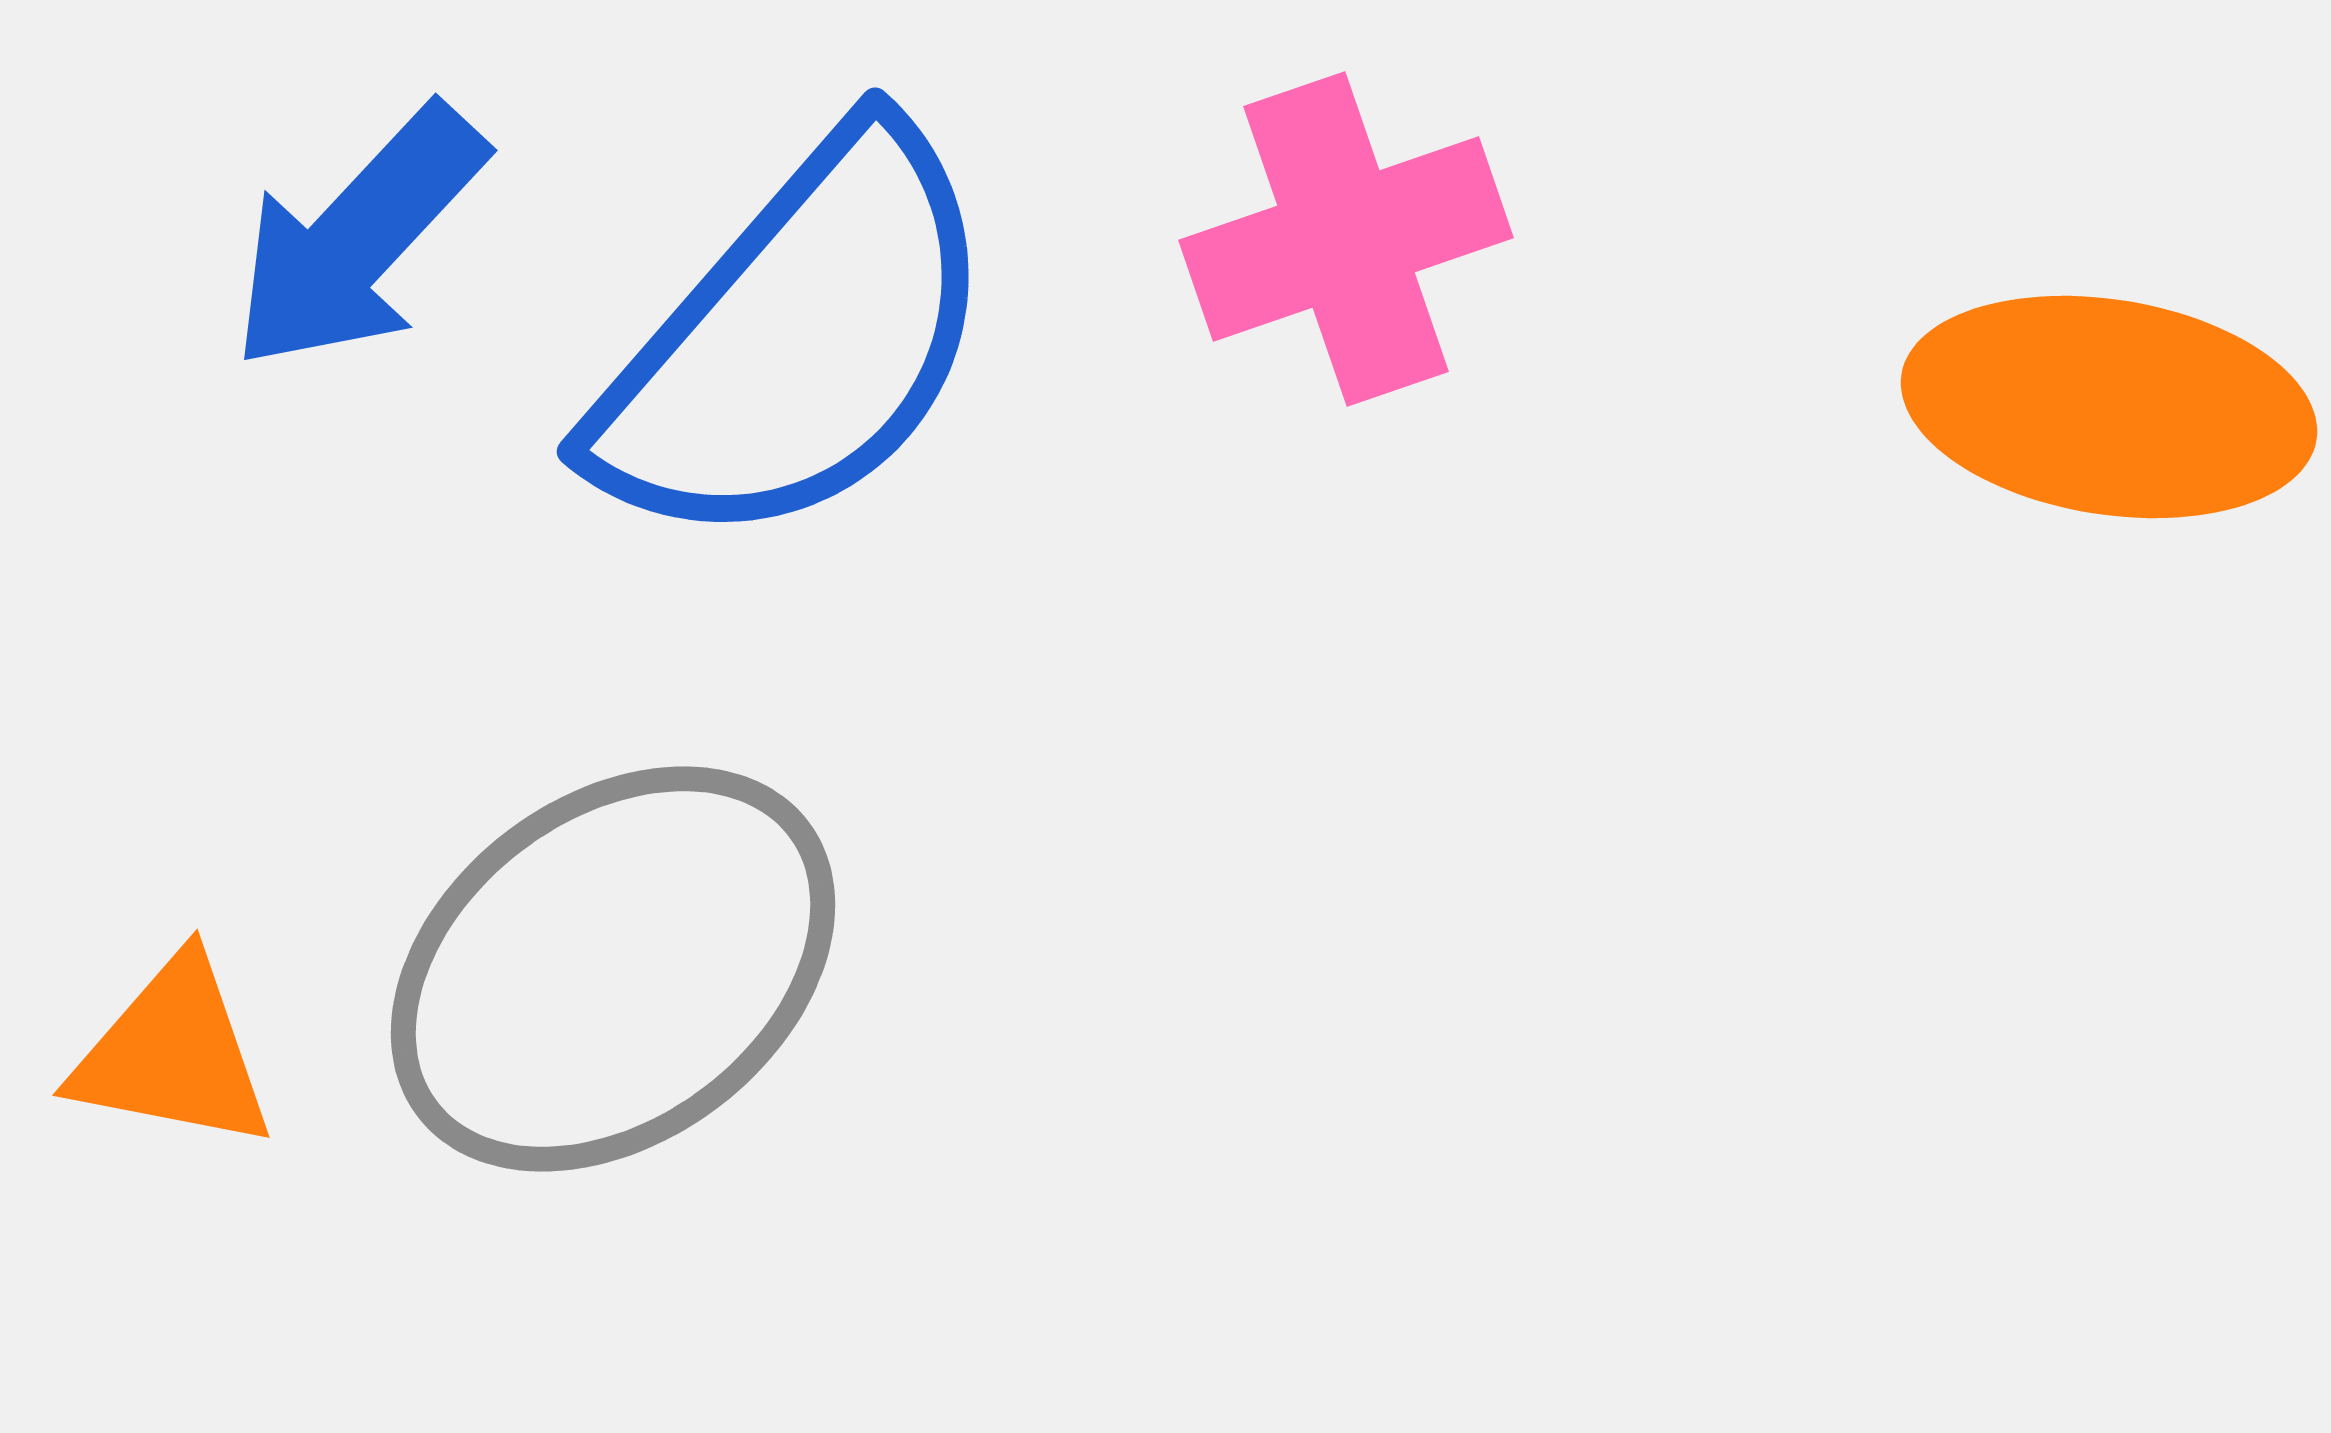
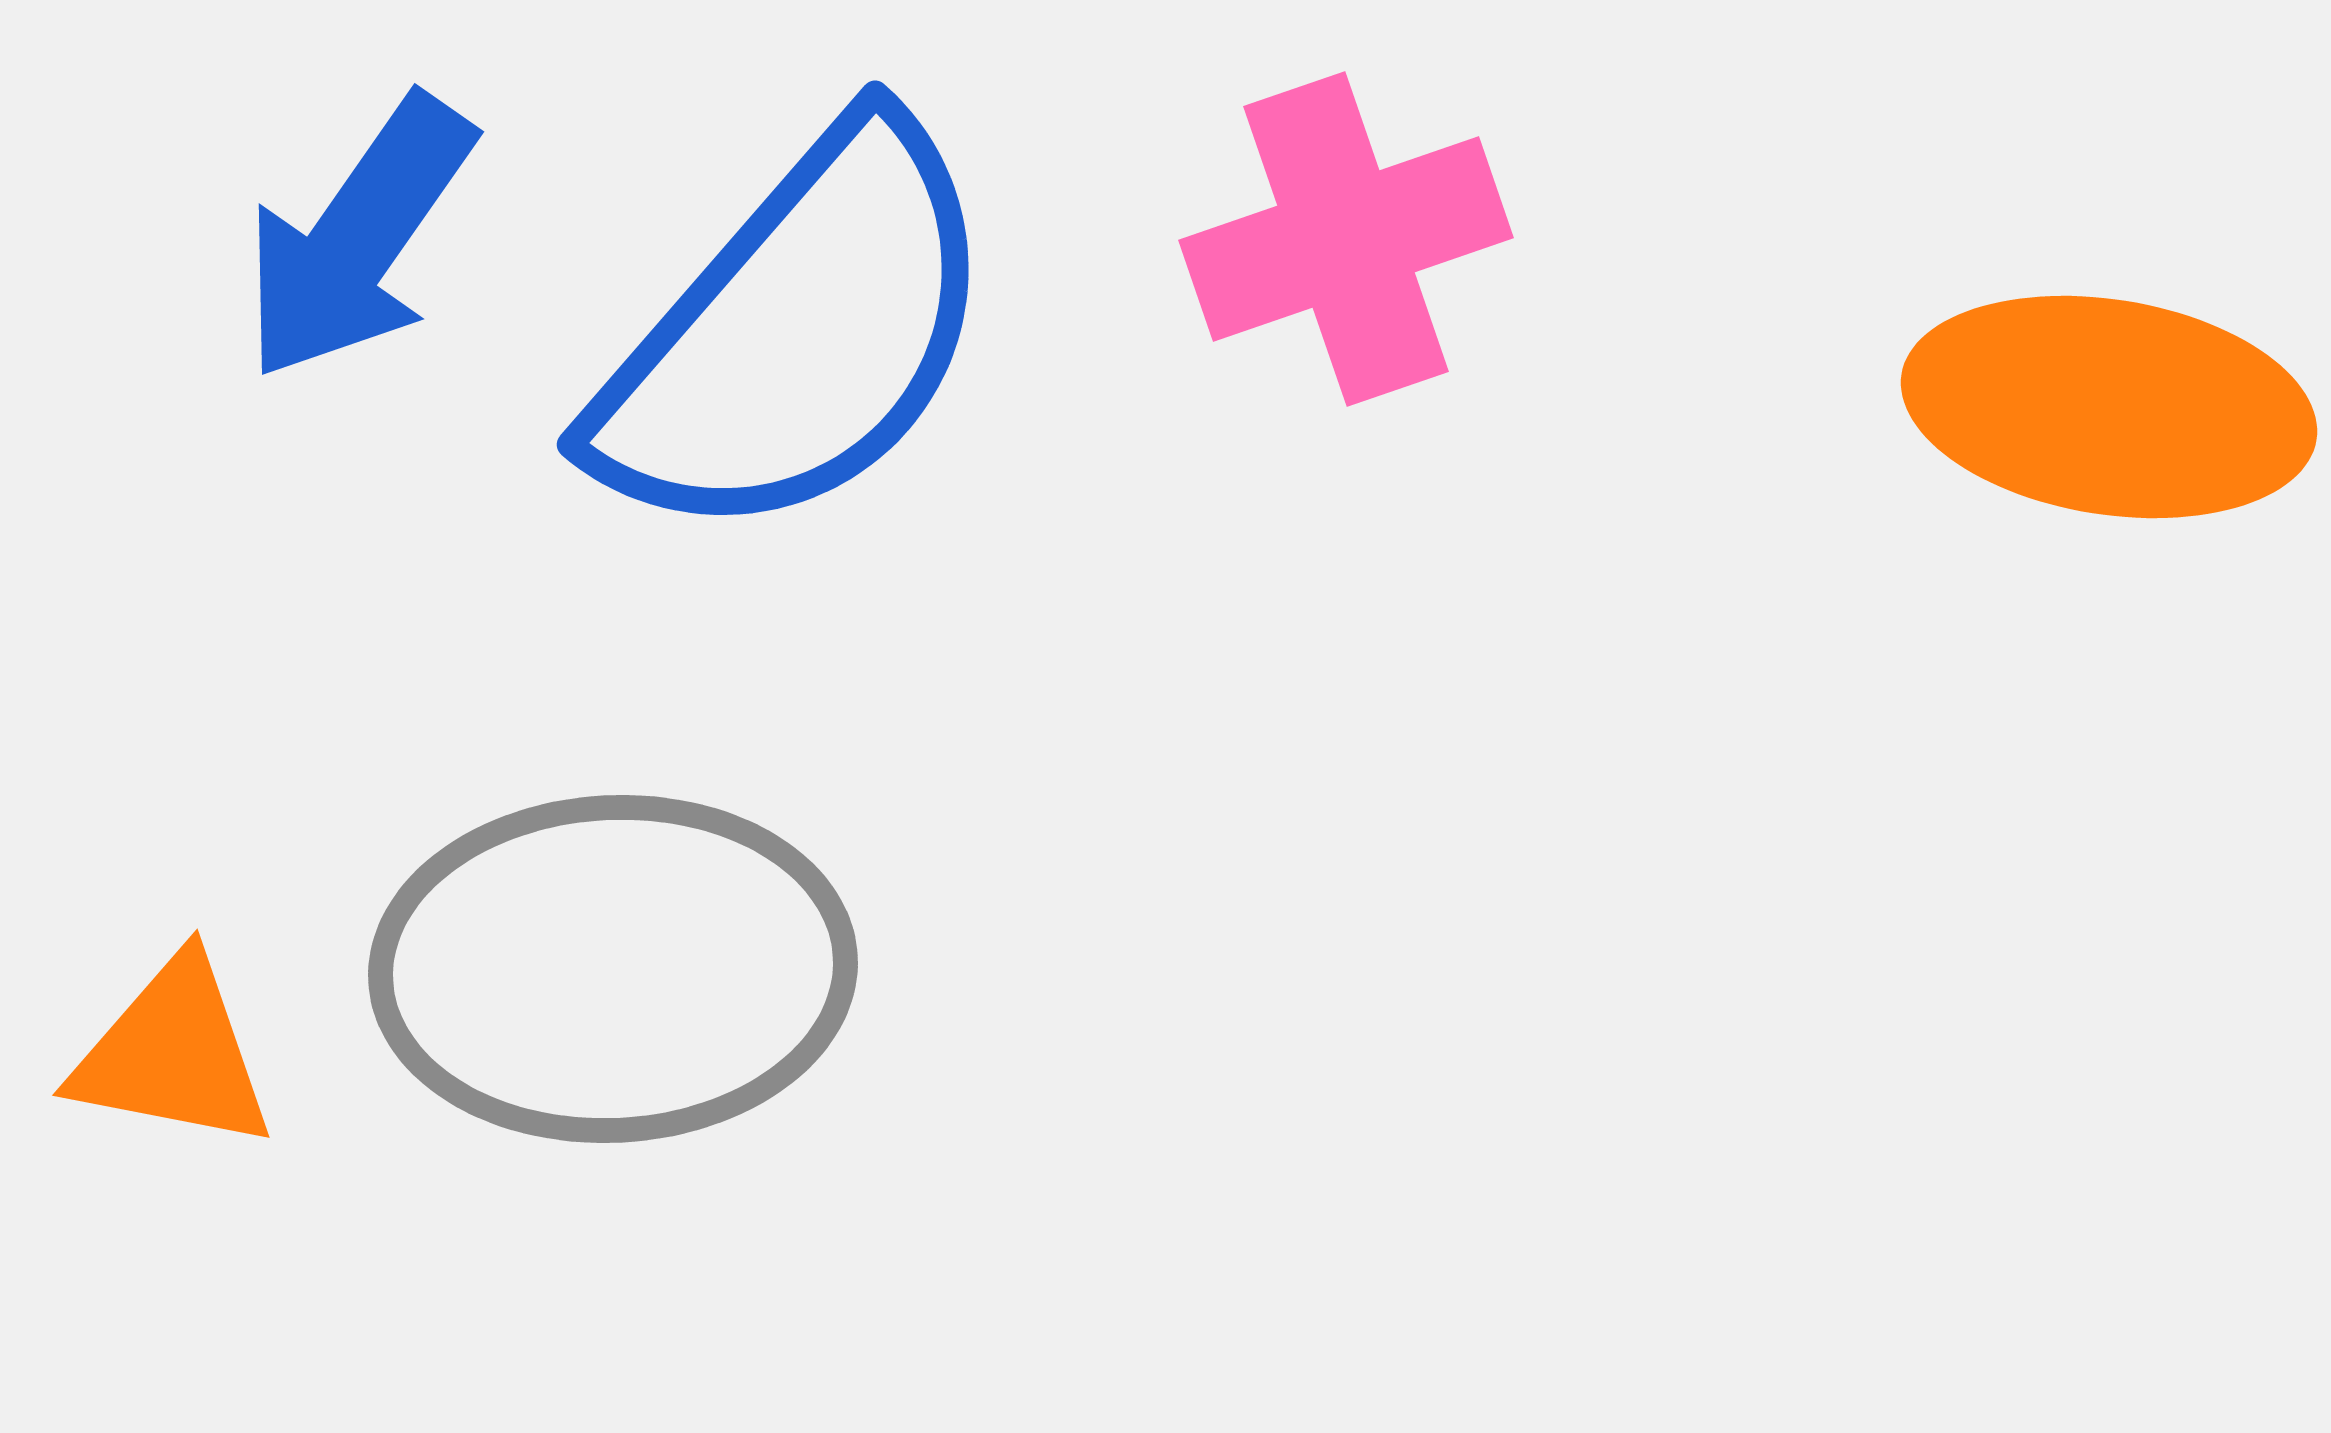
blue arrow: rotated 8 degrees counterclockwise
blue semicircle: moved 7 px up
gray ellipse: rotated 34 degrees clockwise
